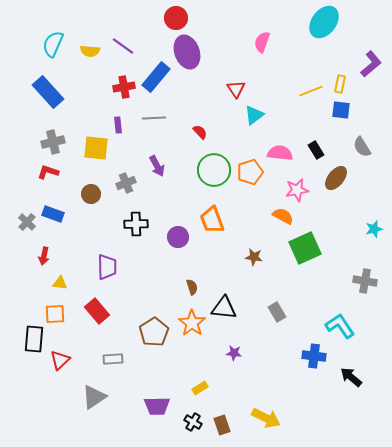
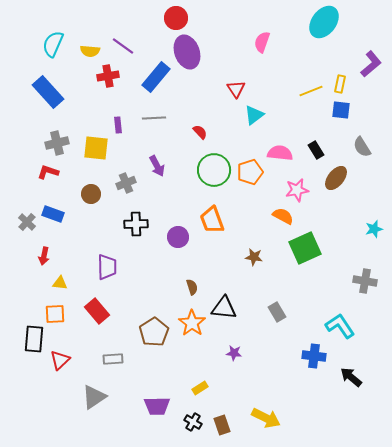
red cross at (124, 87): moved 16 px left, 11 px up
gray cross at (53, 142): moved 4 px right, 1 px down
